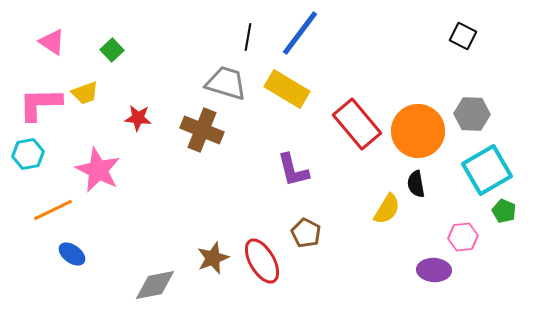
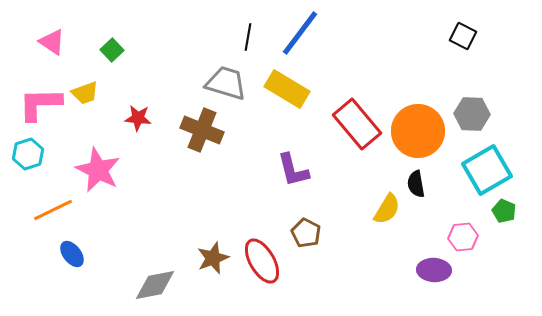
cyan hexagon: rotated 8 degrees counterclockwise
blue ellipse: rotated 16 degrees clockwise
